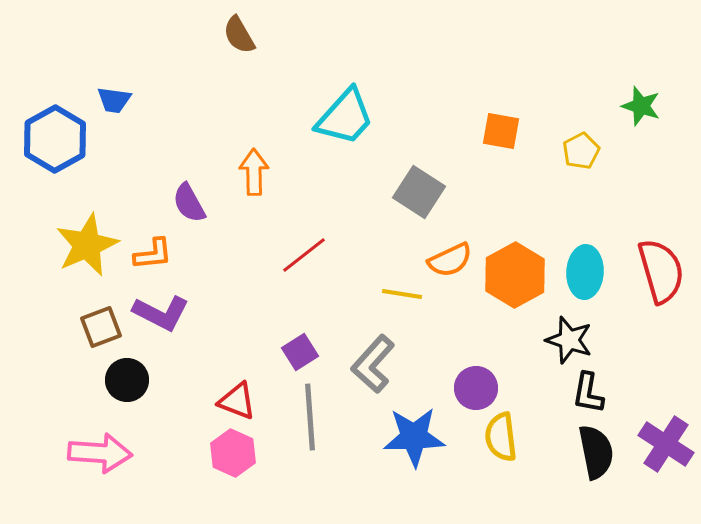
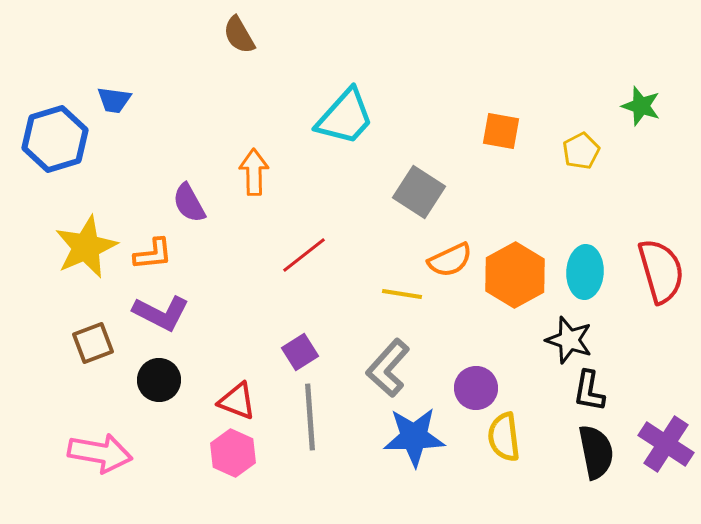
blue hexagon: rotated 12 degrees clockwise
yellow star: moved 1 px left, 2 px down
brown square: moved 8 px left, 16 px down
gray L-shape: moved 15 px right, 4 px down
black circle: moved 32 px right
black L-shape: moved 1 px right, 2 px up
yellow semicircle: moved 3 px right
pink arrow: rotated 6 degrees clockwise
